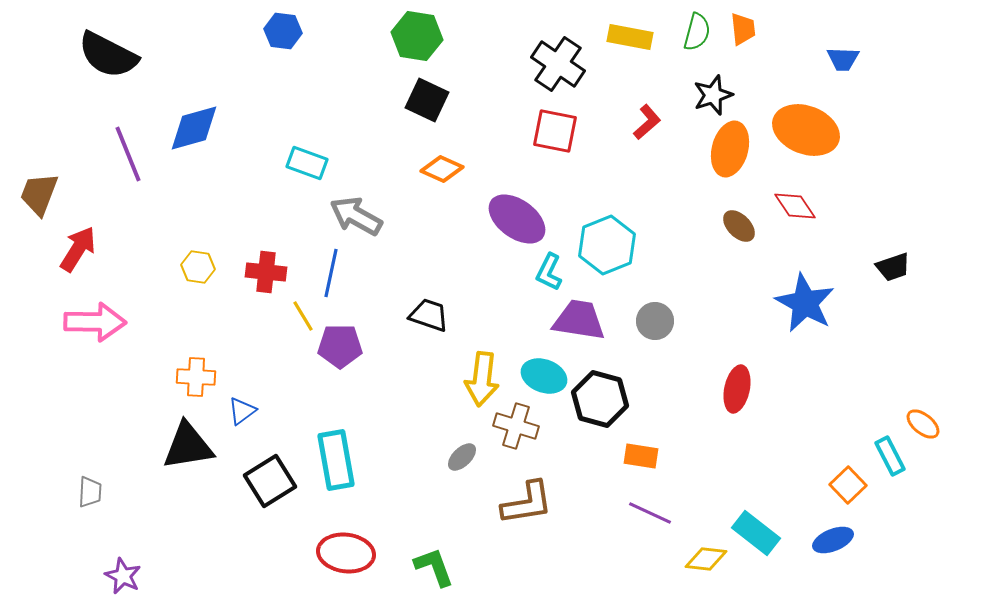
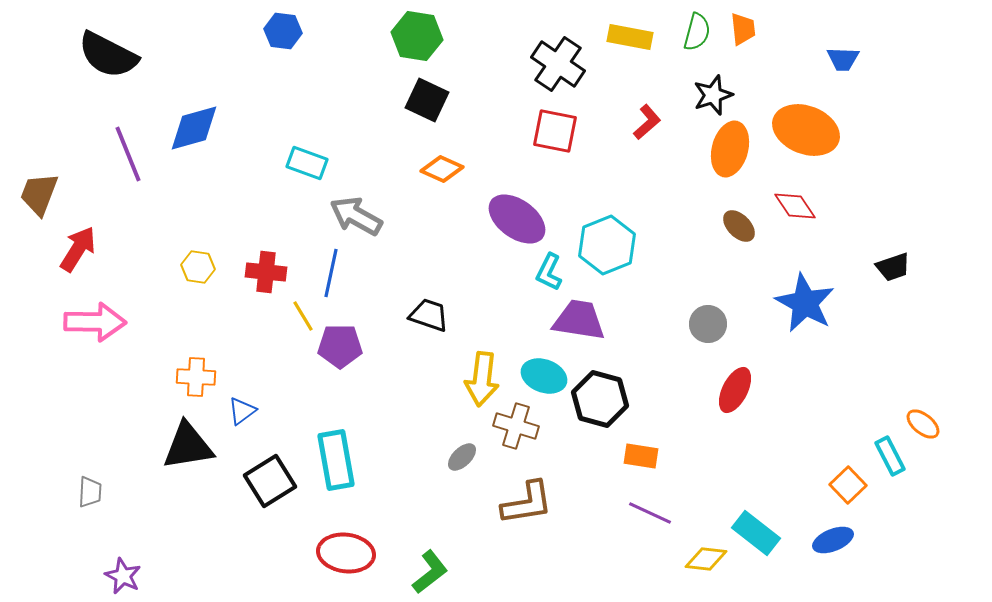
gray circle at (655, 321): moved 53 px right, 3 px down
red ellipse at (737, 389): moved 2 px left, 1 px down; rotated 15 degrees clockwise
green L-shape at (434, 567): moved 4 px left, 5 px down; rotated 72 degrees clockwise
